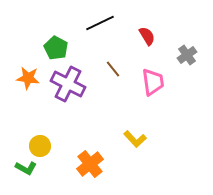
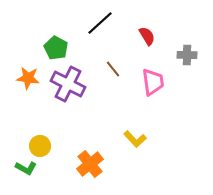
black line: rotated 16 degrees counterclockwise
gray cross: rotated 36 degrees clockwise
